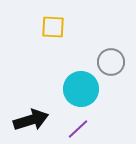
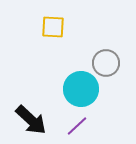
gray circle: moved 5 px left, 1 px down
black arrow: rotated 60 degrees clockwise
purple line: moved 1 px left, 3 px up
